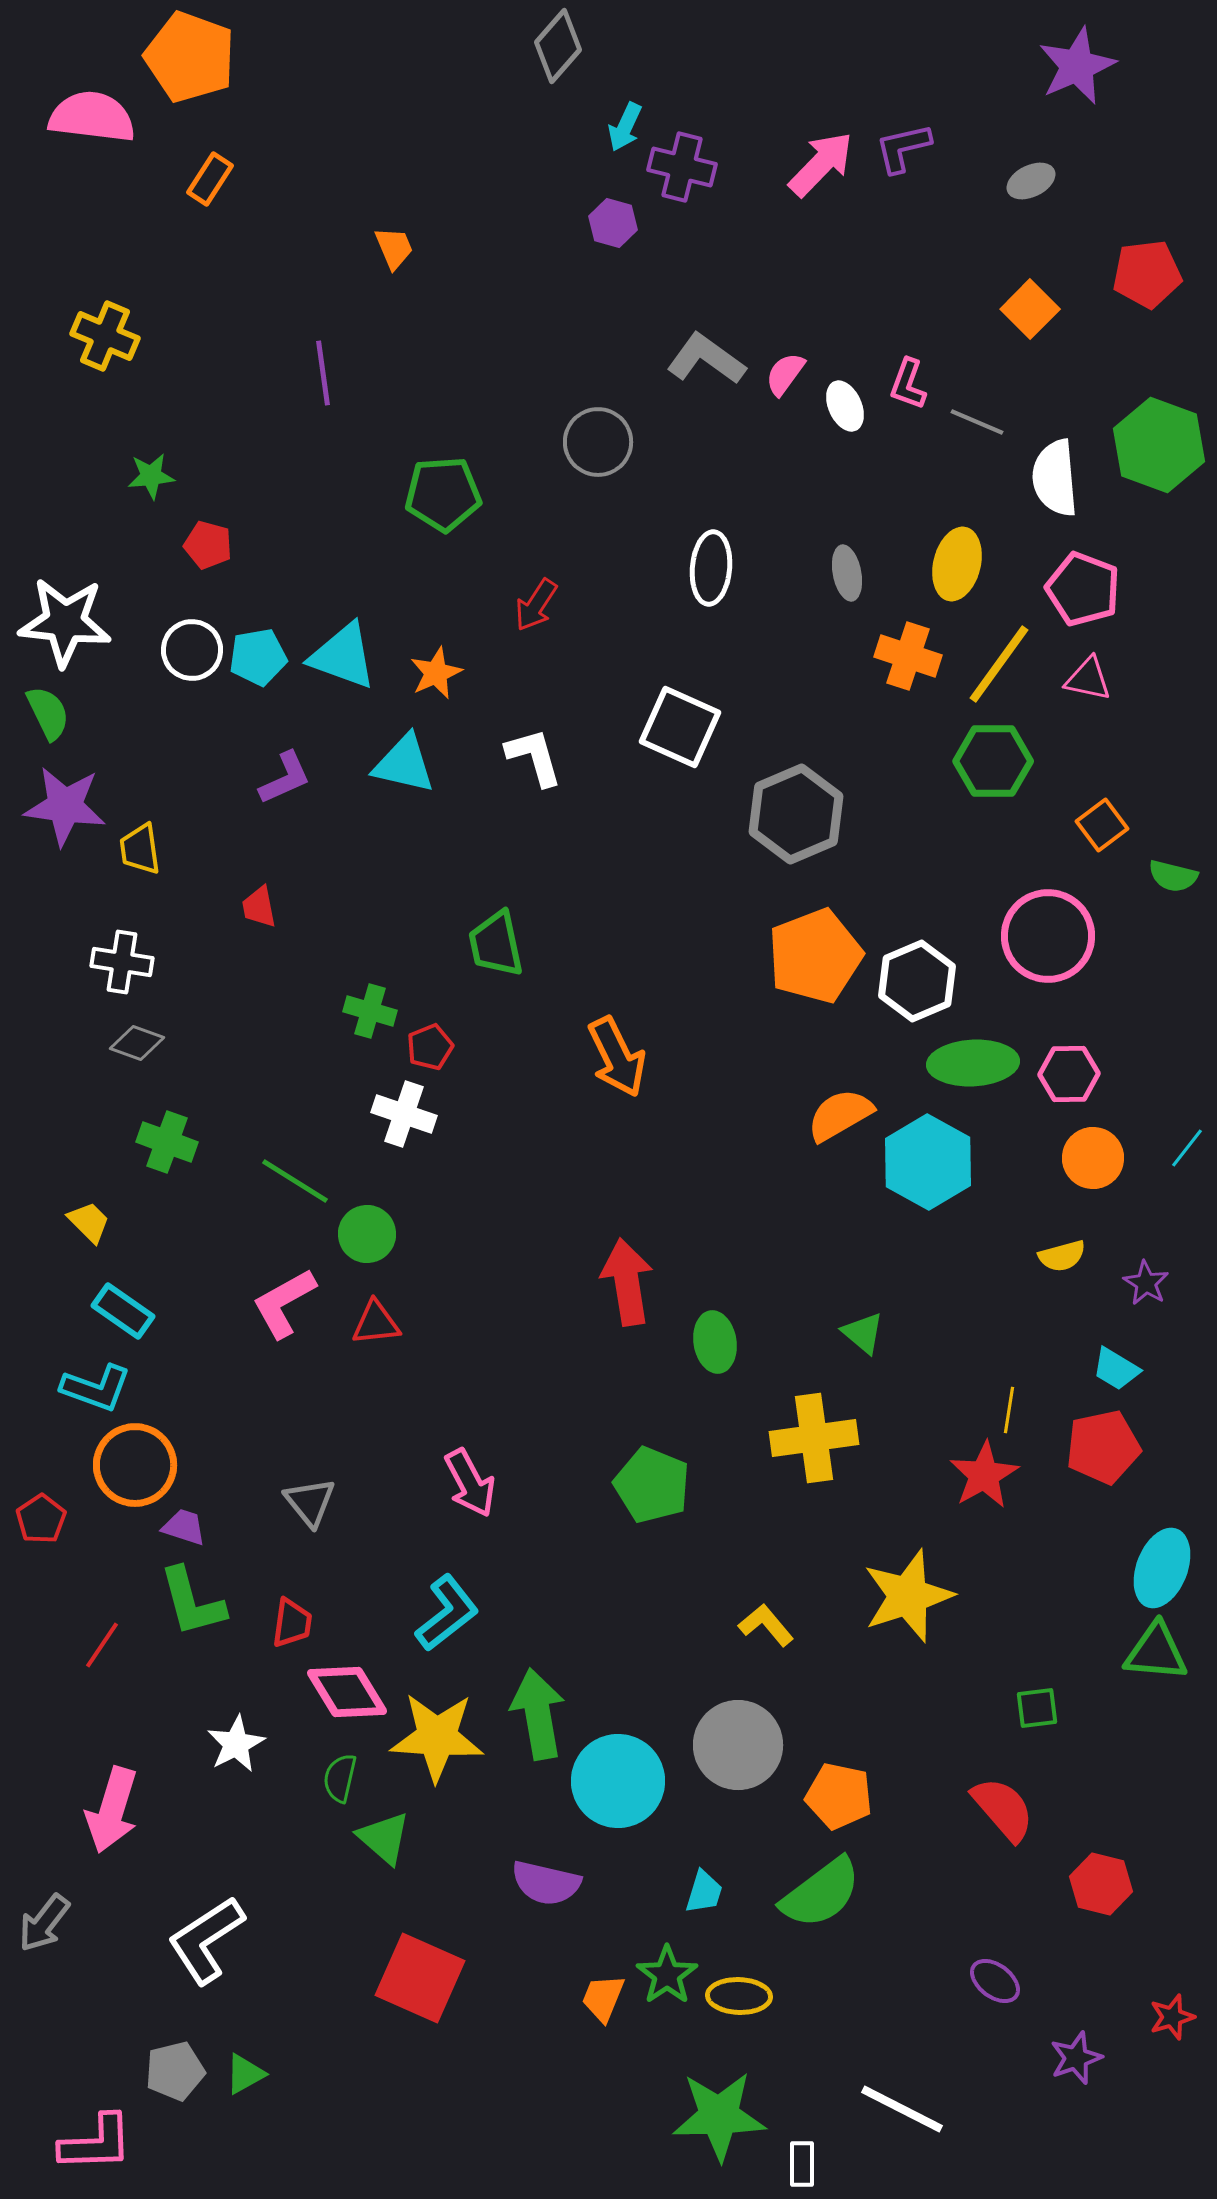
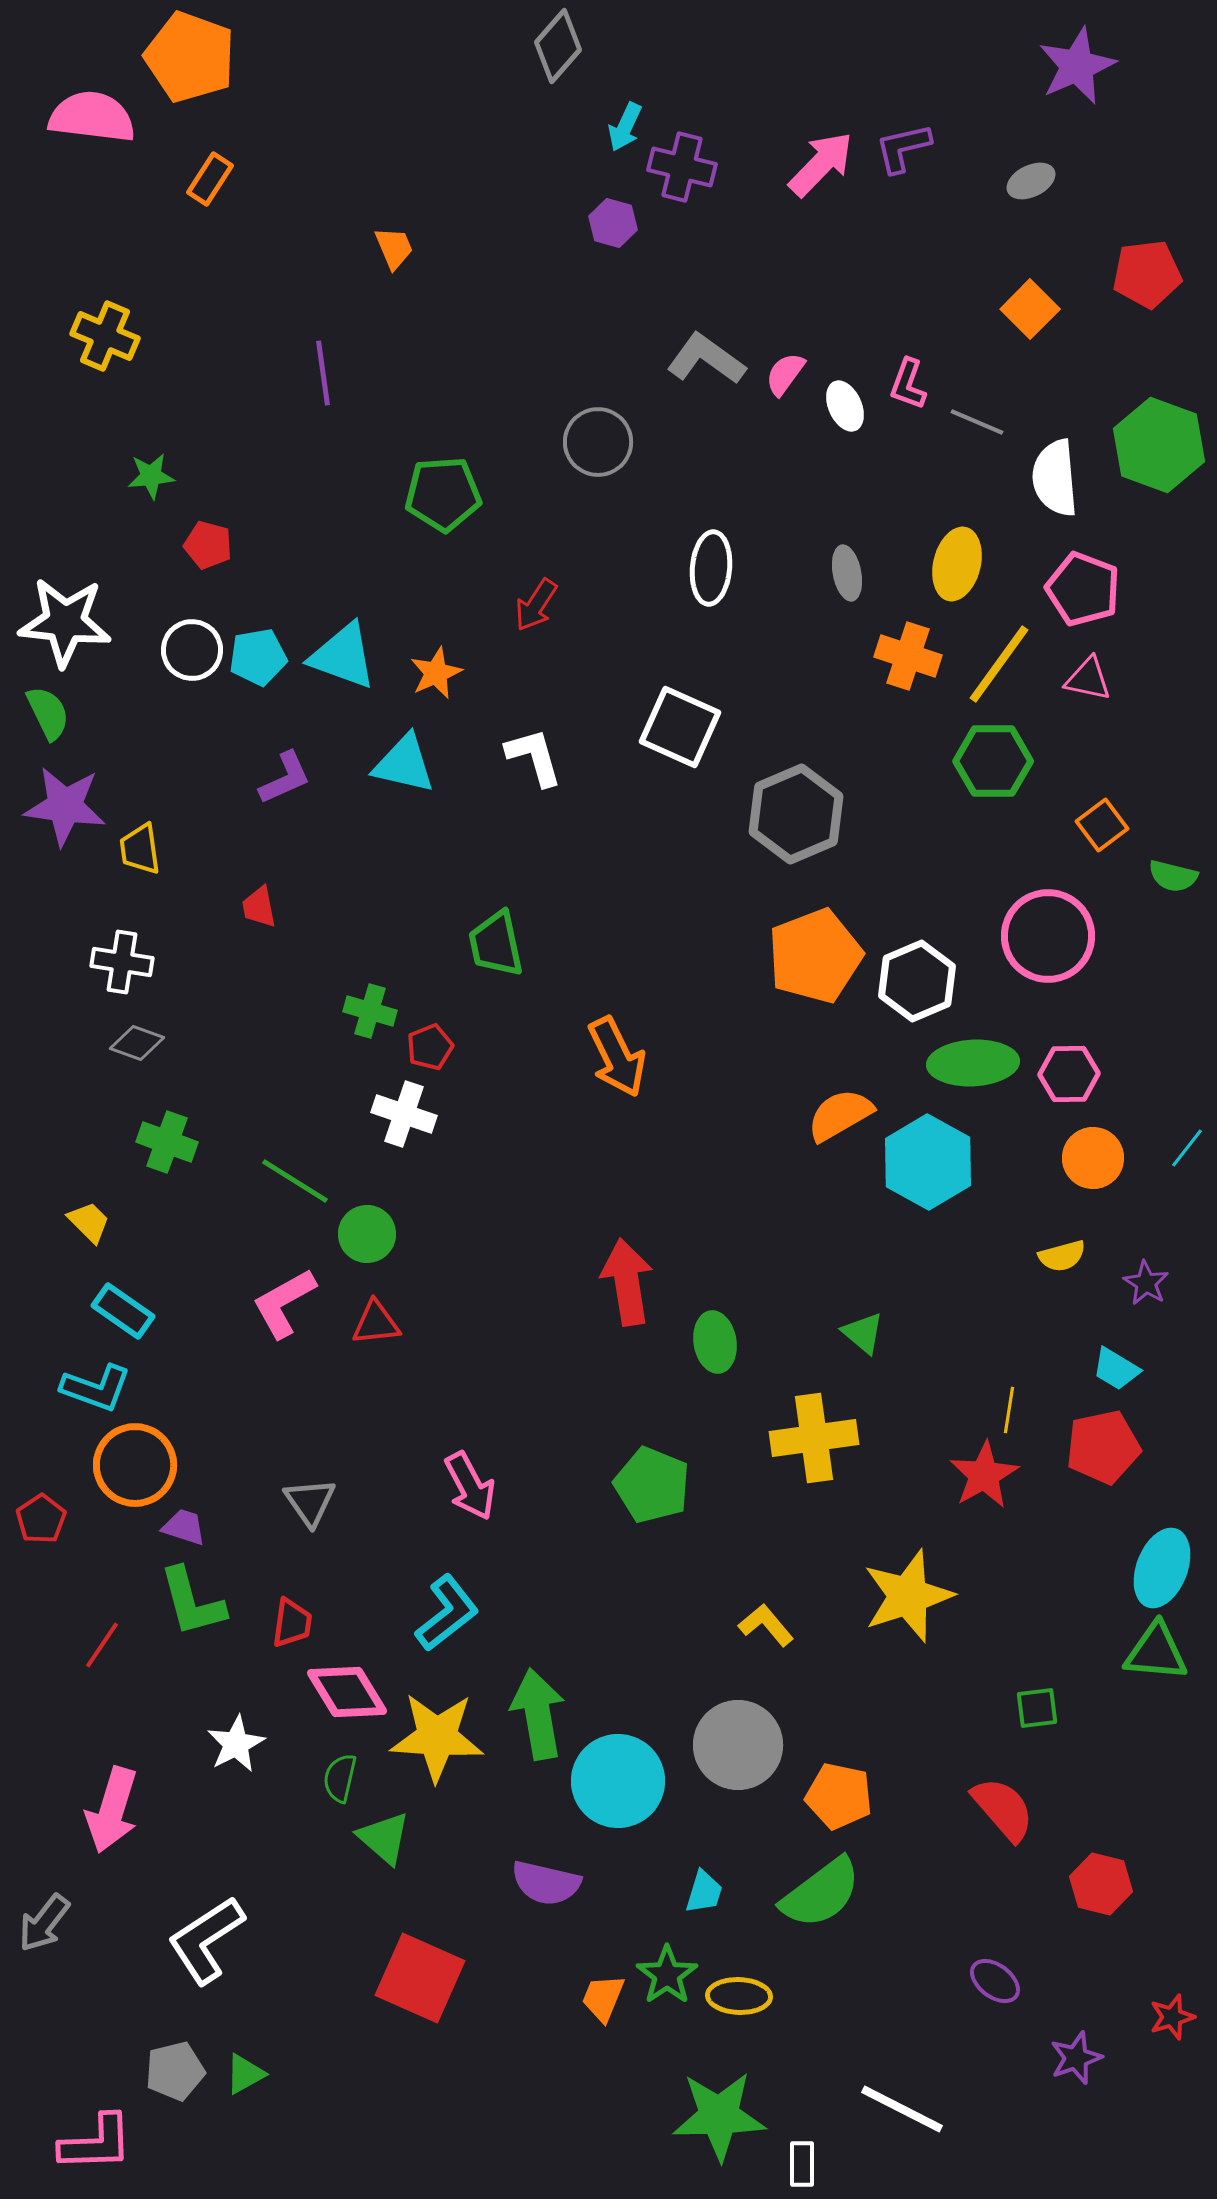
pink arrow at (470, 1483): moved 3 px down
gray triangle at (310, 1502): rotated 4 degrees clockwise
